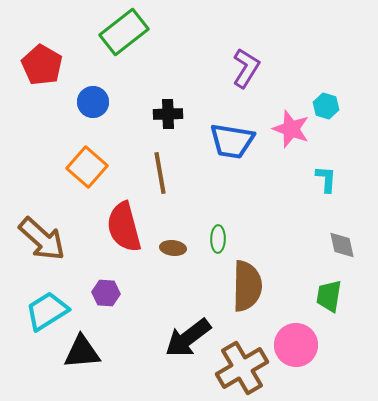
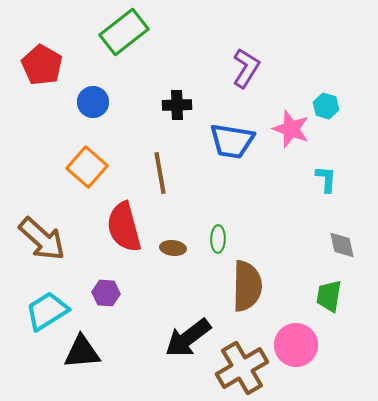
black cross: moved 9 px right, 9 px up
